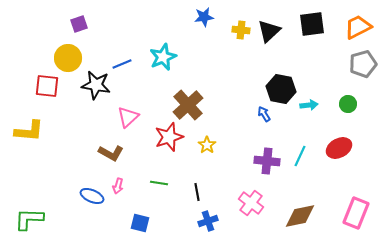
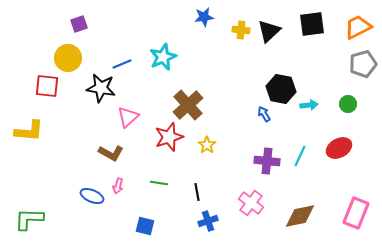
black star: moved 5 px right, 3 px down
blue square: moved 5 px right, 3 px down
